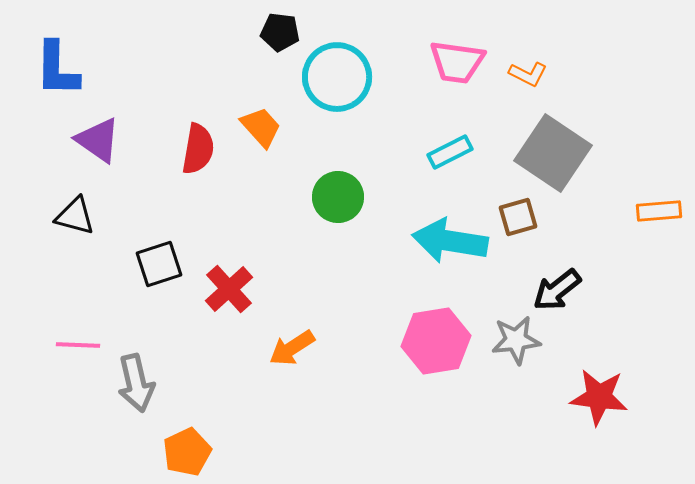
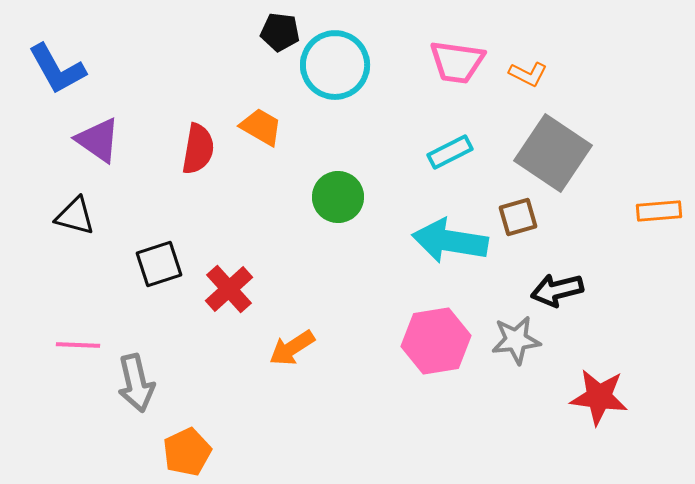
blue L-shape: rotated 30 degrees counterclockwise
cyan circle: moved 2 px left, 12 px up
orange trapezoid: rotated 18 degrees counterclockwise
black arrow: rotated 24 degrees clockwise
